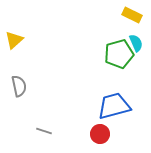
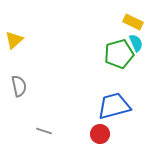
yellow rectangle: moved 1 px right, 7 px down
